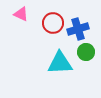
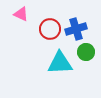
red circle: moved 3 px left, 6 px down
blue cross: moved 2 px left
